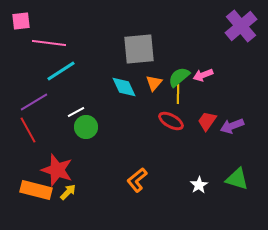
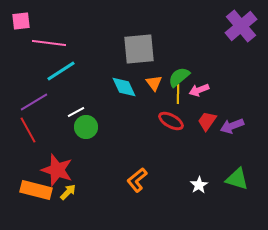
pink arrow: moved 4 px left, 15 px down
orange triangle: rotated 18 degrees counterclockwise
